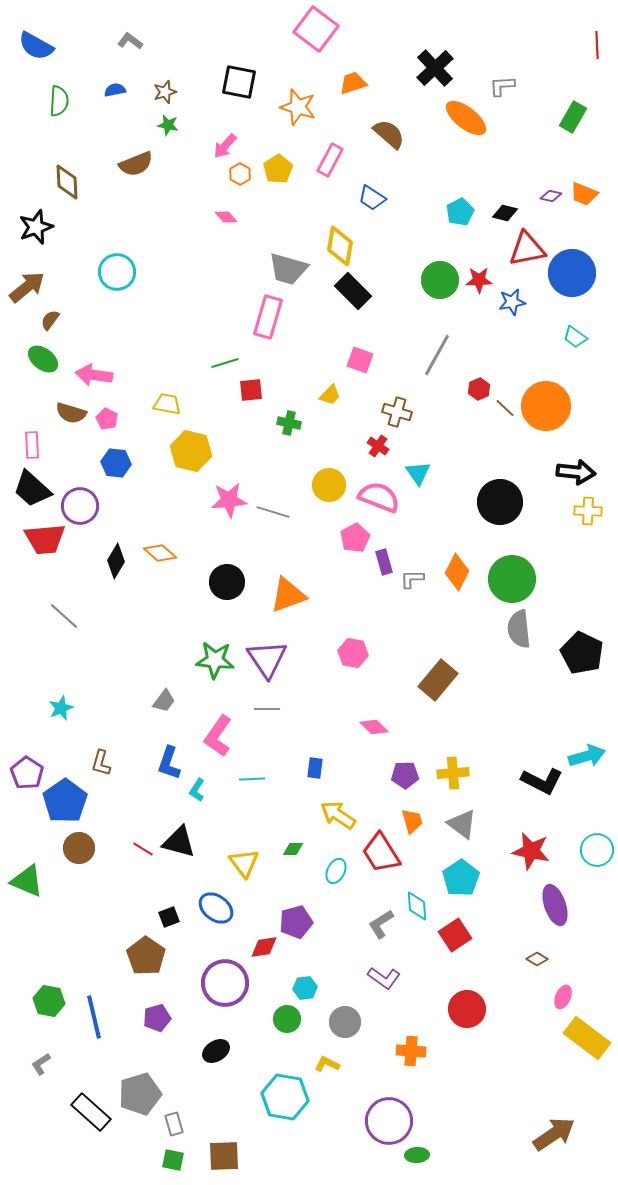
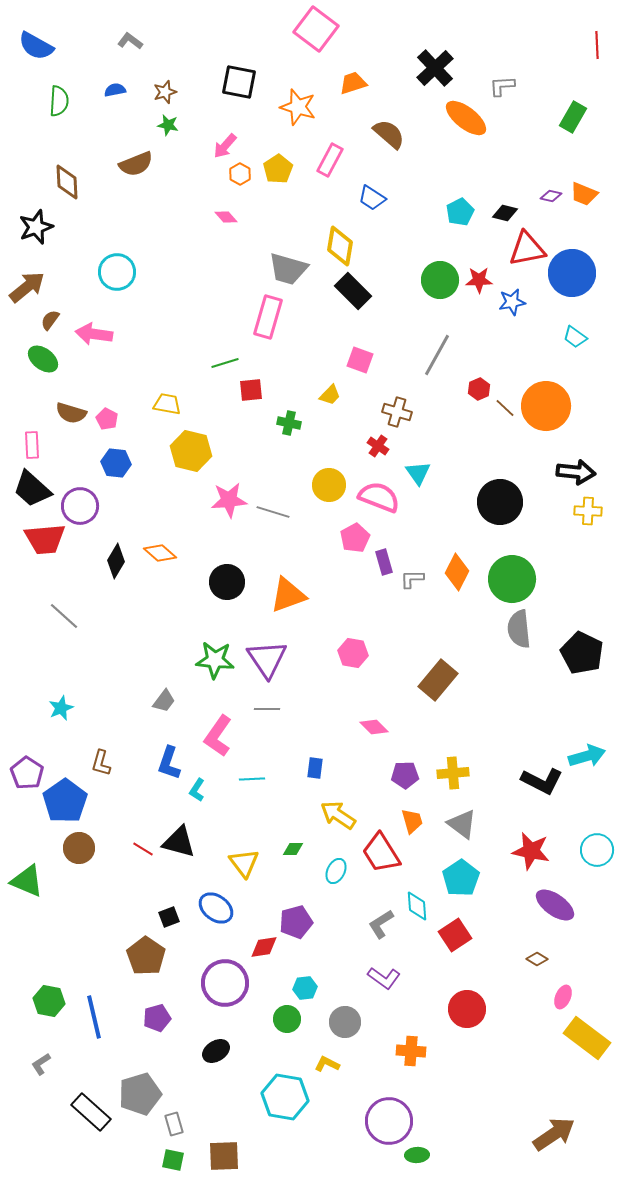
pink arrow at (94, 375): moved 41 px up
purple ellipse at (555, 905): rotated 36 degrees counterclockwise
